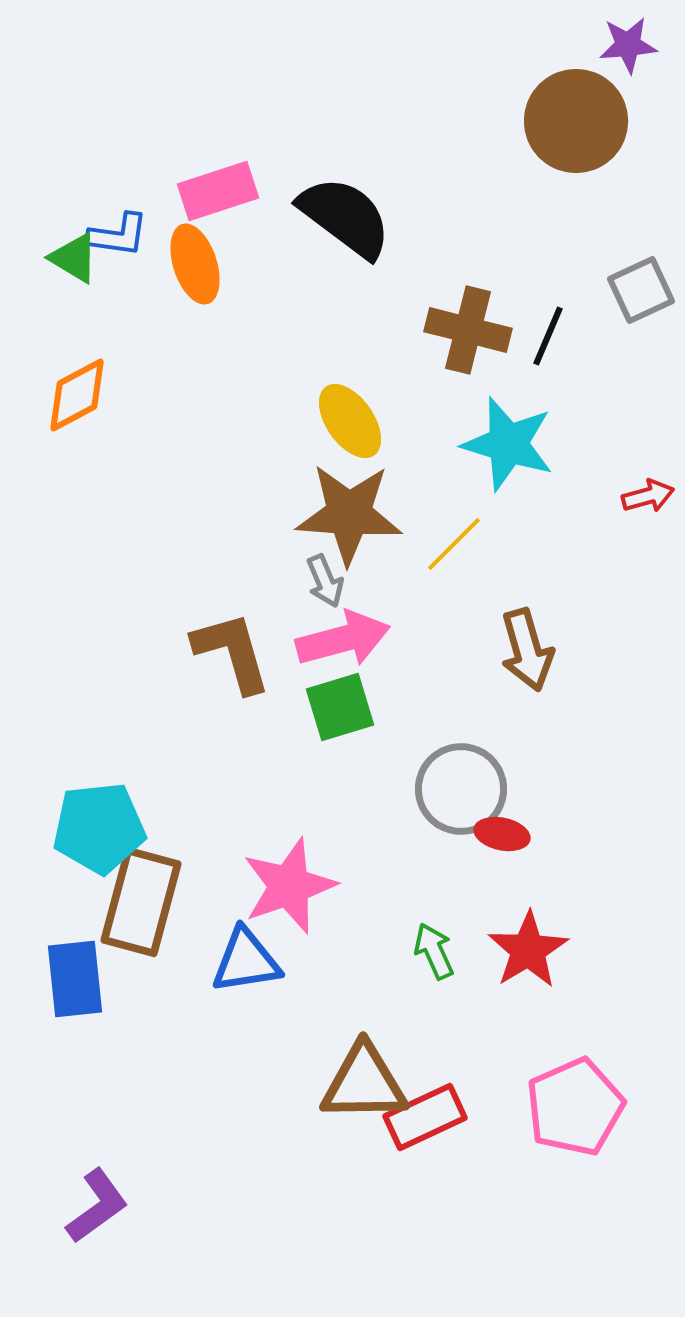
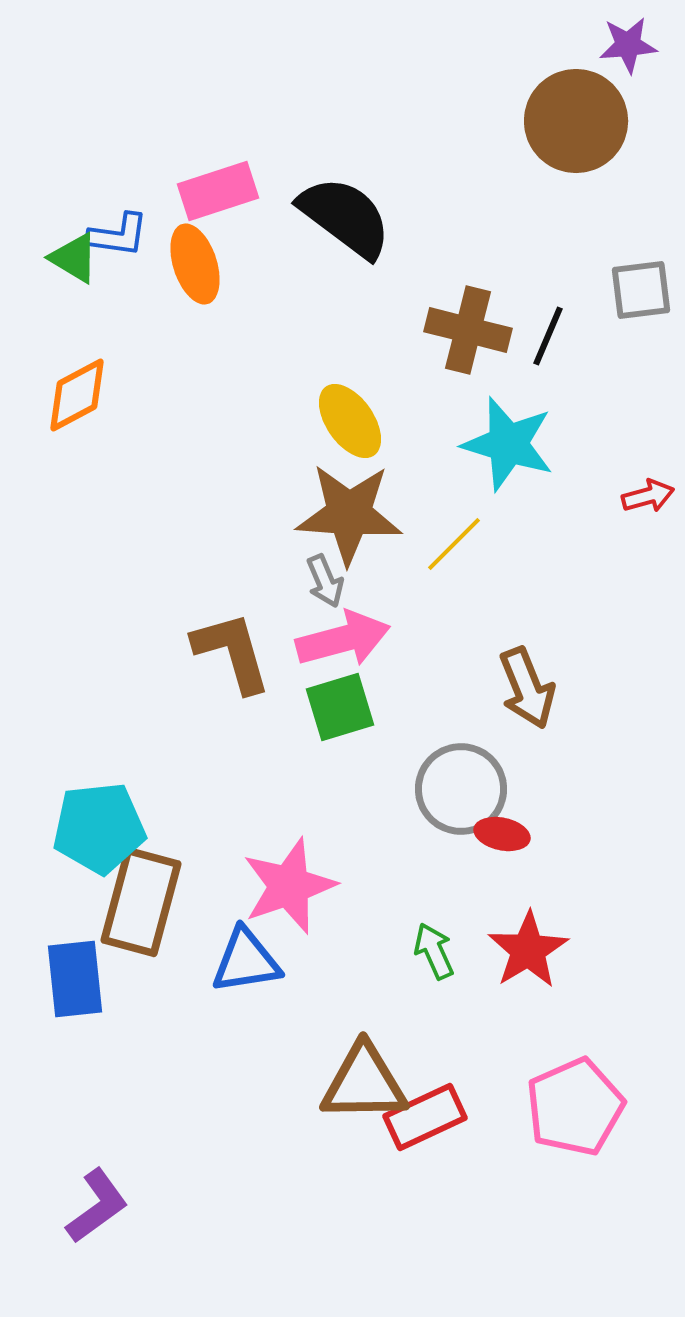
gray square: rotated 18 degrees clockwise
brown arrow: moved 38 px down; rotated 6 degrees counterclockwise
